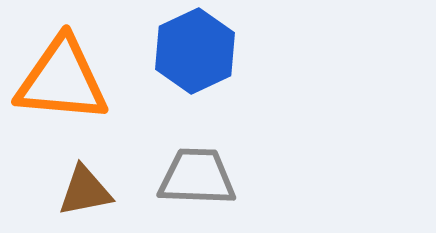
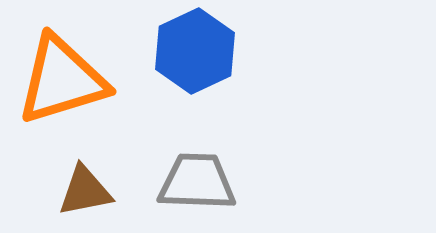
orange triangle: rotated 22 degrees counterclockwise
gray trapezoid: moved 5 px down
